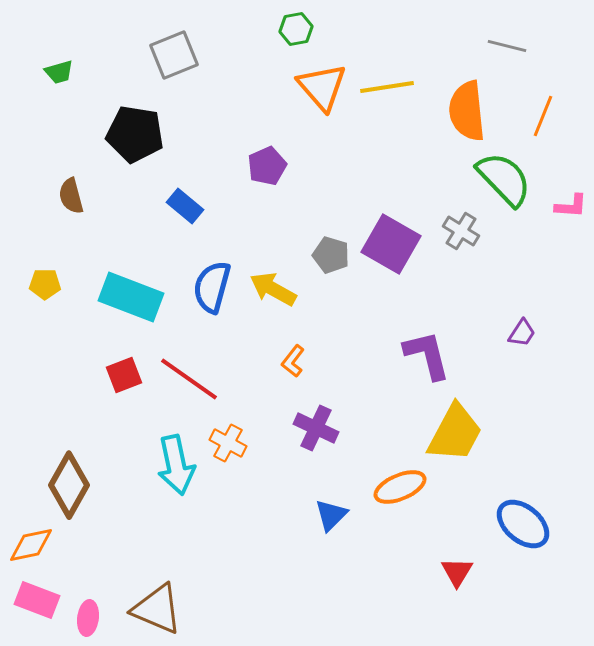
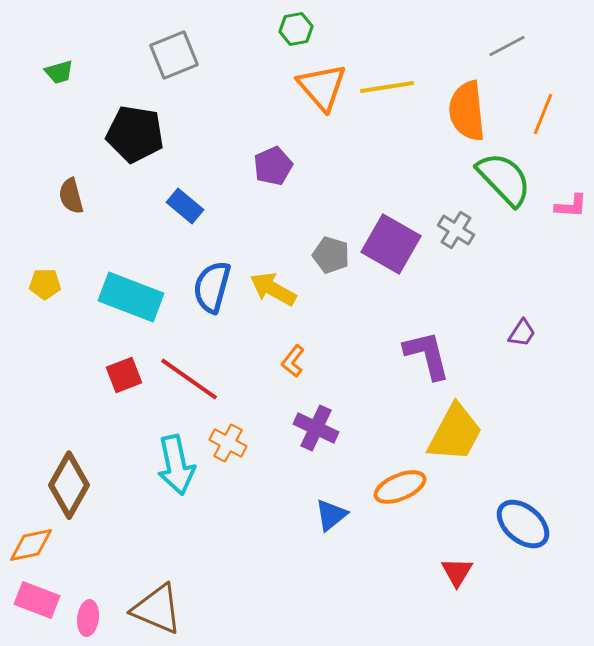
gray line: rotated 42 degrees counterclockwise
orange line: moved 2 px up
purple pentagon: moved 6 px right
gray cross: moved 5 px left, 1 px up
blue triangle: rotated 6 degrees clockwise
